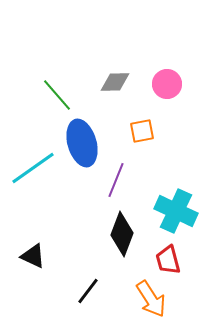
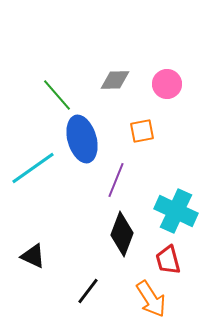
gray diamond: moved 2 px up
blue ellipse: moved 4 px up
